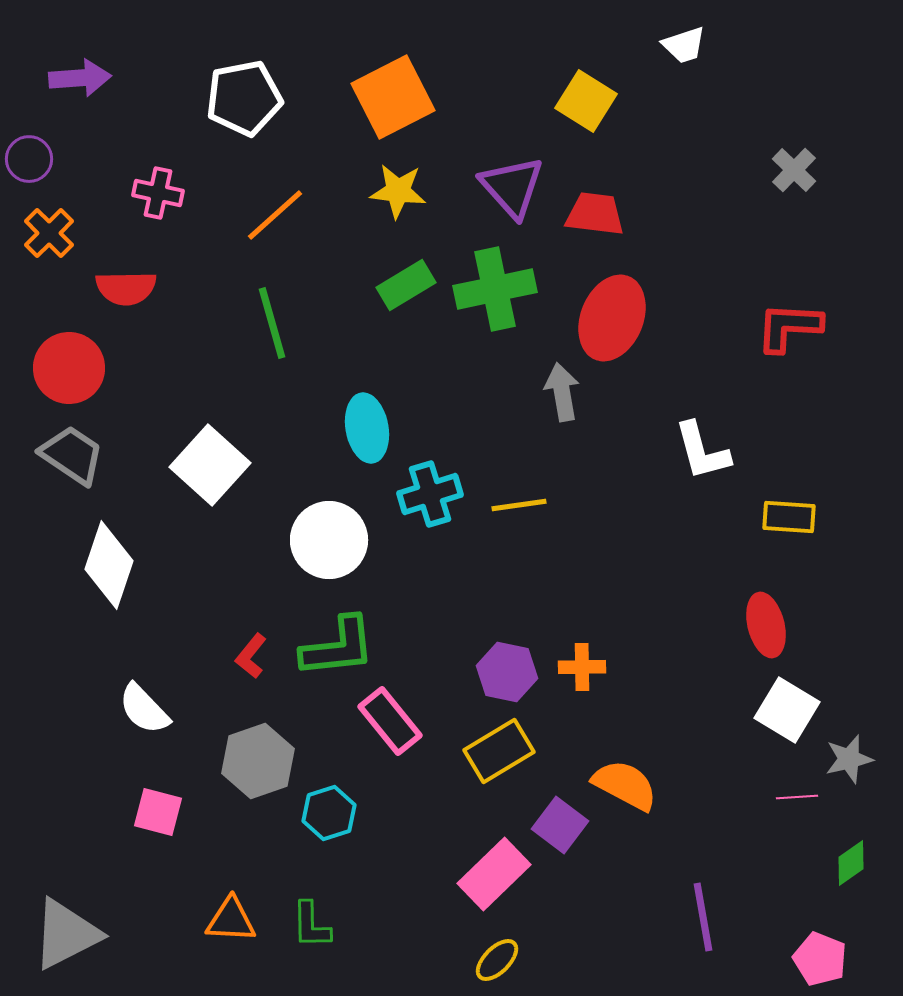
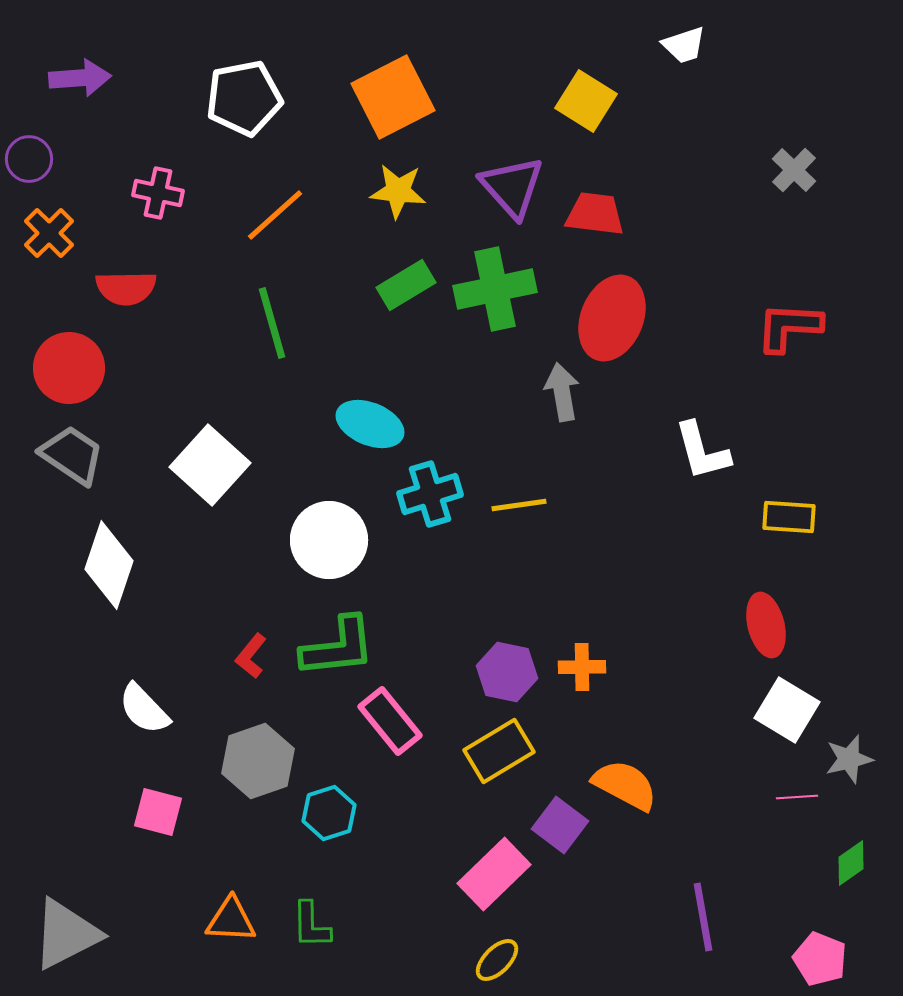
cyan ellipse at (367, 428): moved 3 px right, 4 px up; rotated 58 degrees counterclockwise
